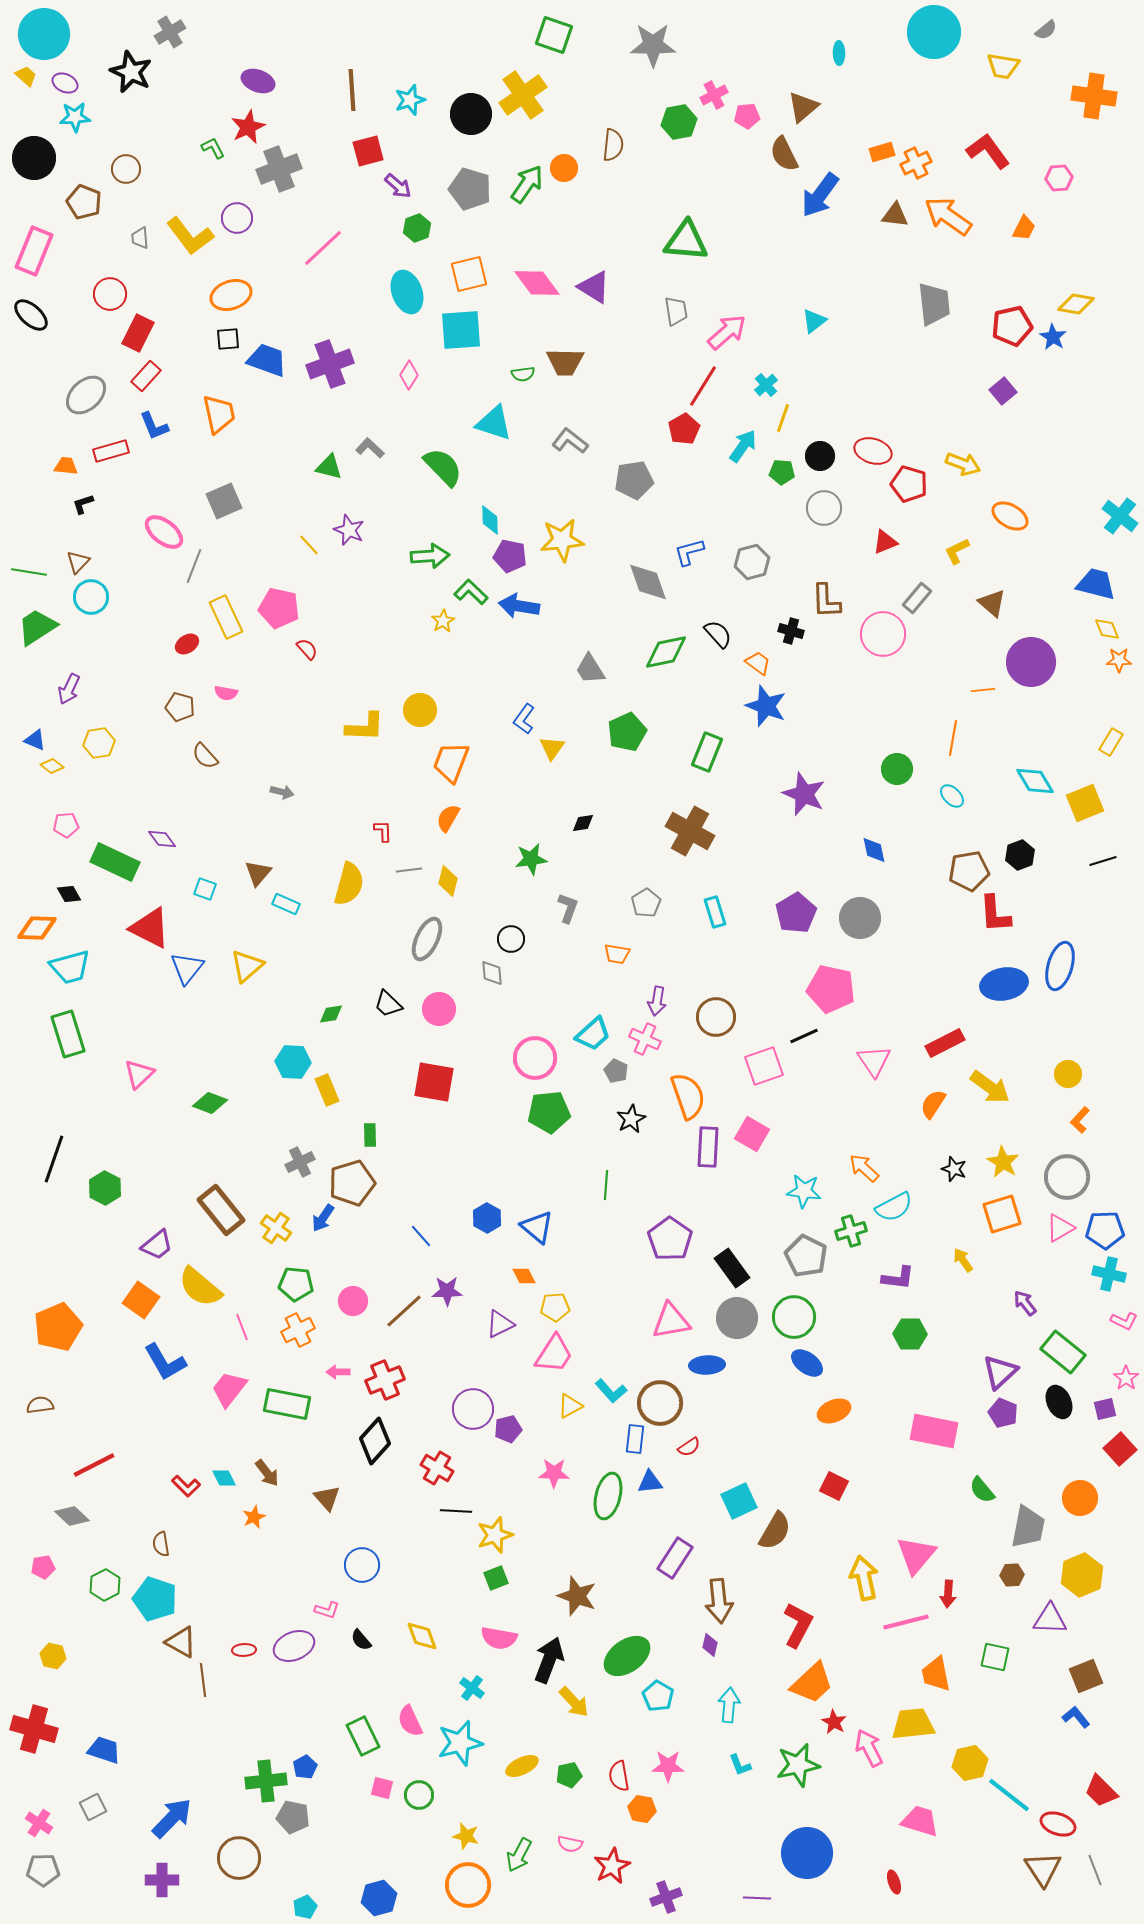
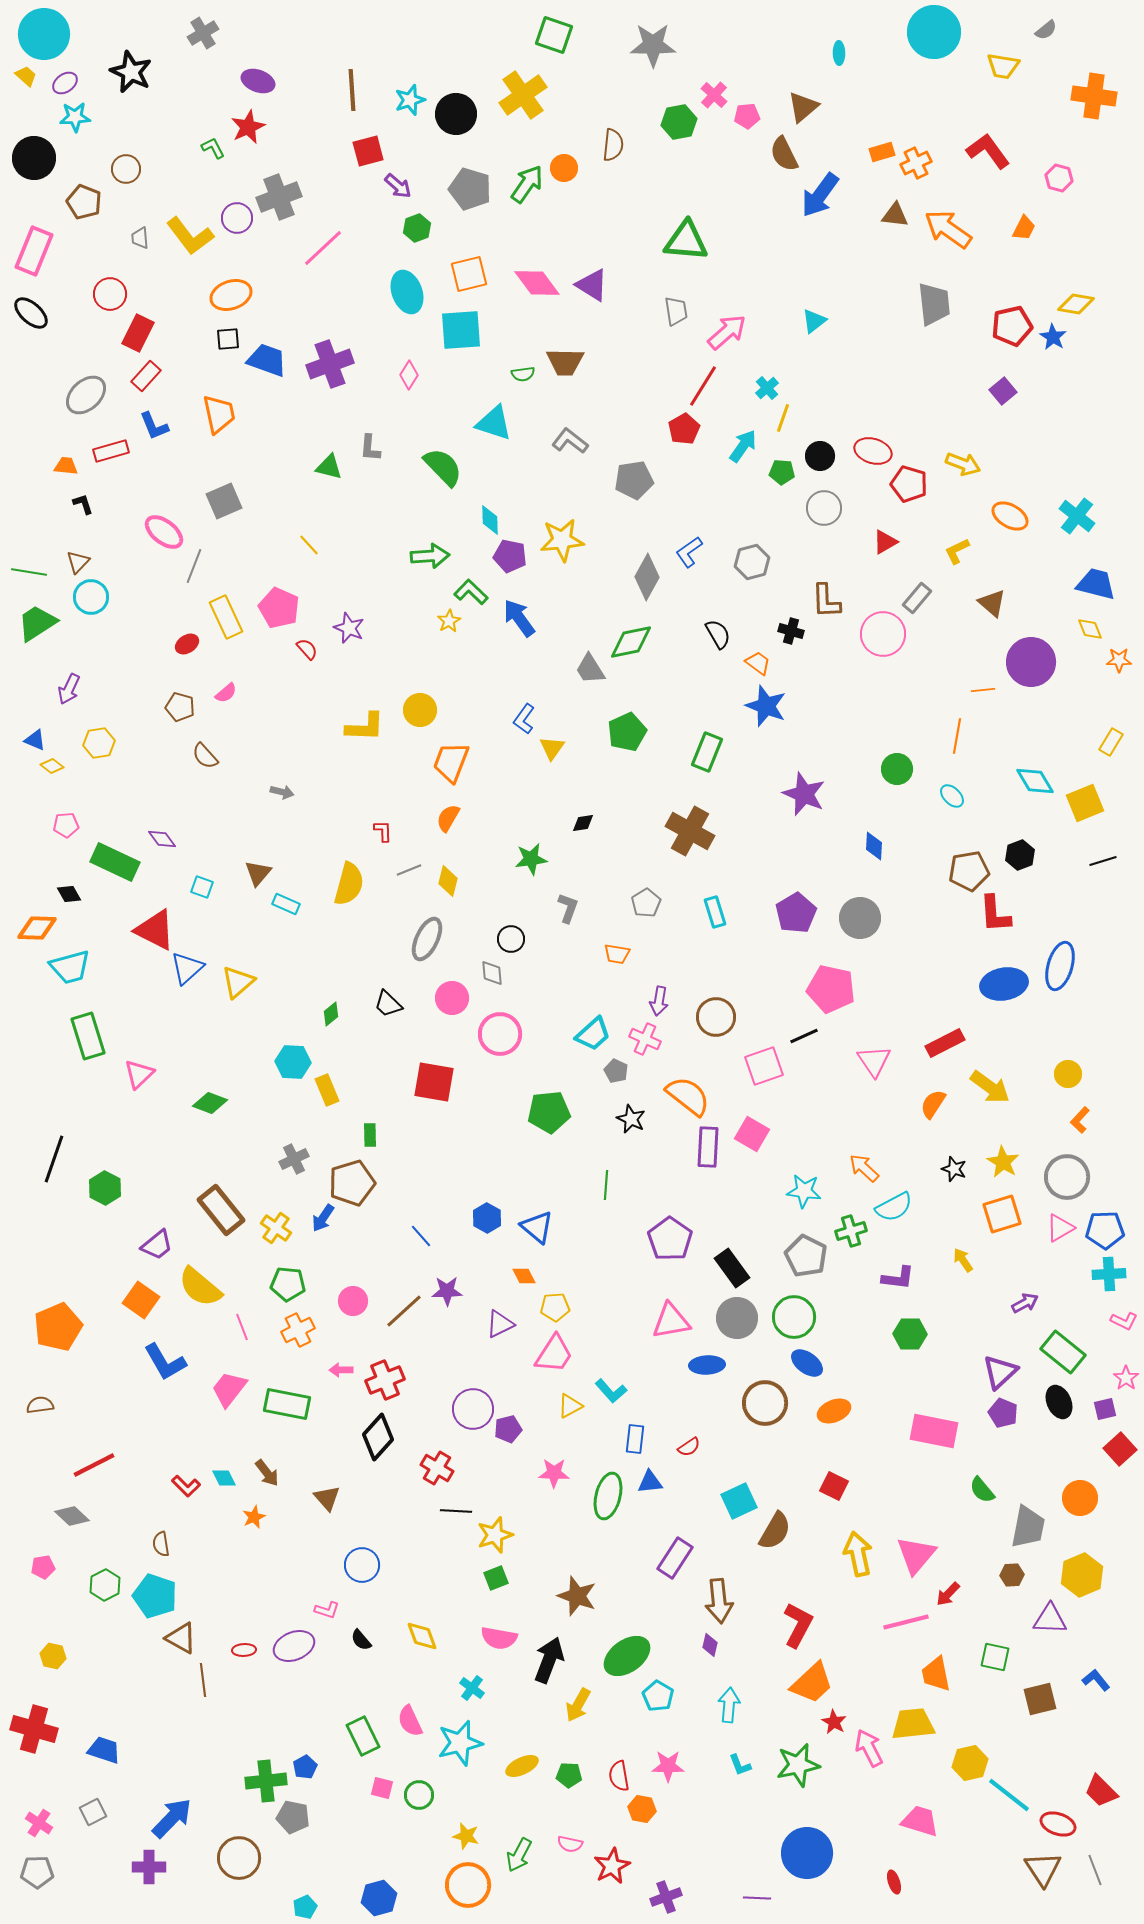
gray cross at (170, 32): moved 33 px right, 1 px down
purple ellipse at (65, 83): rotated 60 degrees counterclockwise
pink cross at (714, 95): rotated 20 degrees counterclockwise
black circle at (471, 114): moved 15 px left
gray cross at (279, 169): moved 28 px down
pink hexagon at (1059, 178): rotated 20 degrees clockwise
orange arrow at (948, 216): moved 13 px down
purple triangle at (594, 287): moved 2 px left, 2 px up
black ellipse at (31, 315): moved 2 px up
cyan cross at (766, 385): moved 1 px right, 3 px down
gray L-shape at (370, 448): rotated 128 degrees counterclockwise
black L-shape at (83, 504): rotated 90 degrees clockwise
cyan cross at (1120, 516): moved 43 px left
purple star at (349, 530): moved 98 px down
red triangle at (885, 542): rotated 8 degrees counterclockwise
blue L-shape at (689, 552): rotated 20 degrees counterclockwise
gray diamond at (648, 582): moved 1 px left, 5 px up; rotated 48 degrees clockwise
blue arrow at (519, 606): moved 12 px down; rotated 45 degrees clockwise
pink pentagon at (279, 608): rotated 12 degrees clockwise
yellow star at (443, 621): moved 6 px right
green trapezoid at (37, 627): moved 4 px up
yellow diamond at (1107, 629): moved 17 px left
black semicircle at (718, 634): rotated 12 degrees clockwise
green diamond at (666, 652): moved 35 px left, 10 px up
pink semicircle at (226, 693): rotated 50 degrees counterclockwise
orange line at (953, 738): moved 4 px right, 2 px up
blue diamond at (874, 850): moved 4 px up; rotated 16 degrees clockwise
gray line at (409, 870): rotated 15 degrees counterclockwise
cyan square at (205, 889): moved 3 px left, 2 px up
red triangle at (150, 928): moved 5 px right, 2 px down
yellow triangle at (247, 966): moved 9 px left, 16 px down
blue triangle at (187, 968): rotated 9 degrees clockwise
purple arrow at (657, 1001): moved 2 px right
pink circle at (439, 1009): moved 13 px right, 11 px up
green diamond at (331, 1014): rotated 30 degrees counterclockwise
green rectangle at (68, 1034): moved 20 px right, 2 px down
pink circle at (535, 1058): moved 35 px left, 24 px up
orange semicircle at (688, 1096): rotated 33 degrees counterclockwise
black star at (631, 1119): rotated 20 degrees counterclockwise
gray cross at (300, 1162): moved 6 px left, 3 px up
cyan cross at (1109, 1274): rotated 16 degrees counterclockwise
green pentagon at (296, 1284): moved 8 px left
purple arrow at (1025, 1303): rotated 100 degrees clockwise
pink arrow at (338, 1372): moved 3 px right, 2 px up
brown circle at (660, 1403): moved 105 px right
black diamond at (375, 1441): moved 3 px right, 4 px up
yellow arrow at (864, 1578): moved 6 px left, 24 px up
red arrow at (948, 1594): rotated 40 degrees clockwise
cyan pentagon at (155, 1599): moved 3 px up
brown triangle at (181, 1642): moved 4 px up
brown square at (1086, 1676): moved 46 px left, 23 px down; rotated 8 degrees clockwise
yellow arrow at (574, 1702): moved 4 px right, 3 px down; rotated 72 degrees clockwise
blue L-shape at (1076, 1717): moved 20 px right, 37 px up
green pentagon at (569, 1775): rotated 15 degrees clockwise
gray square at (93, 1807): moved 5 px down
gray pentagon at (43, 1870): moved 6 px left, 2 px down
purple cross at (162, 1880): moved 13 px left, 13 px up
